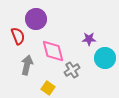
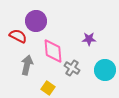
purple circle: moved 2 px down
red semicircle: rotated 42 degrees counterclockwise
pink diamond: rotated 10 degrees clockwise
cyan circle: moved 12 px down
gray cross: moved 2 px up; rotated 28 degrees counterclockwise
